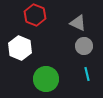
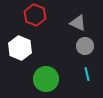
gray circle: moved 1 px right
